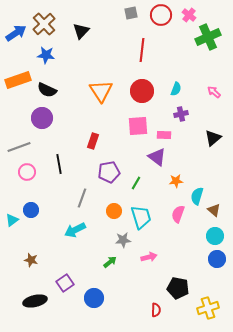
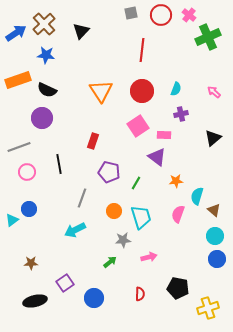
pink square at (138, 126): rotated 30 degrees counterclockwise
purple pentagon at (109, 172): rotated 25 degrees clockwise
blue circle at (31, 210): moved 2 px left, 1 px up
brown star at (31, 260): moved 3 px down; rotated 16 degrees counterclockwise
red semicircle at (156, 310): moved 16 px left, 16 px up
